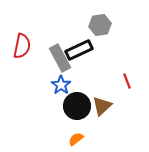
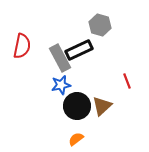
gray hexagon: rotated 25 degrees clockwise
blue star: rotated 24 degrees clockwise
